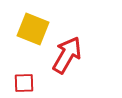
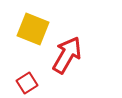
red square: moved 3 px right; rotated 30 degrees counterclockwise
